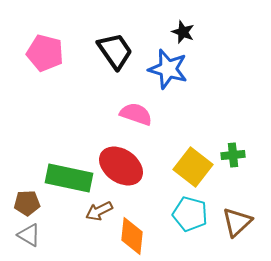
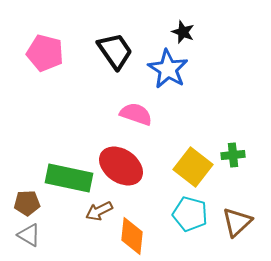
blue star: rotated 15 degrees clockwise
